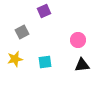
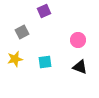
black triangle: moved 2 px left, 2 px down; rotated 28 degrees clockwise
